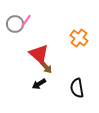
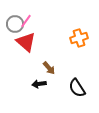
orange cross: rotated 36 degrees clockwise
red triangle: moved 13 px left, 12 px up
brown arrow: moved 3 px right, 1 px down
black arrow: rotated 24 degrees clockwise
black semicircle: rotated 24 degrees counterclockwise
